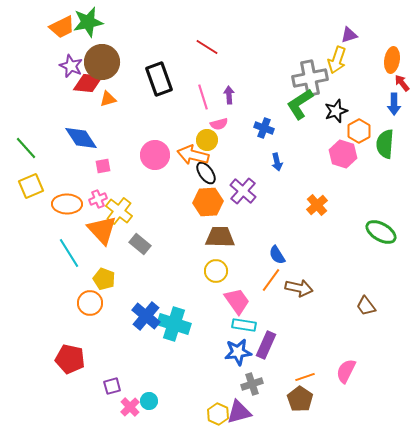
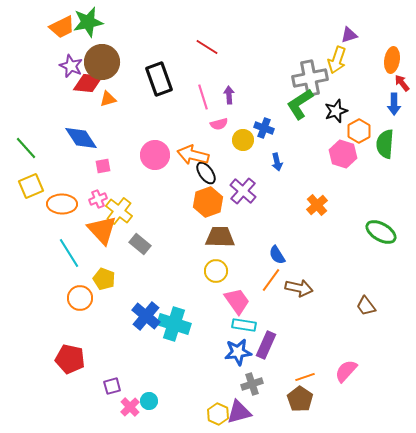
yellow circle at (207, 140): moved 36 px right
orange hexagon at (208, 202): rotated 16 degrees counterclockwise
orange ellipse at (67, 204): moved 5 px left
orange circle at (90, 303): moved 10 px left, 5 px up
pink semicircle at (346, 371): rotated 15 degrees clockwise
